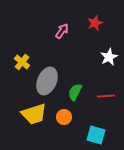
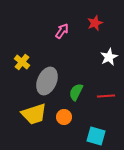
green semicircle: moved 1 px right
cyan square: moved 1 px down
